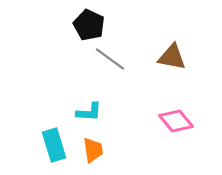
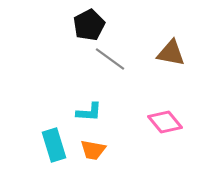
black pentagon: rotated 20 degrees clockwise
brown triangle: moved 1 px left, 4 px up
pink diamond: moved 11 px left, 1 px down
orange trapezoid: rotated 108 degrees clockwise
